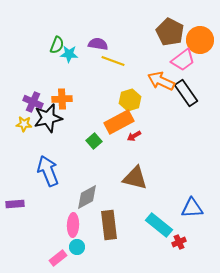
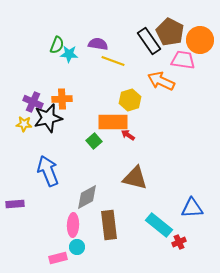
pink trapezoid: rotated 135 degrees counterclockwise
black rectangle: moved 37 px left, 52 px up
orange rectangle: moved 6 px left; rotated 28 degrees clockwise
red arrow: moved 6 px left, 1 px up; rotated 64 degrees clockwise
pink rectangle: rotated 24 degrees clockwise
